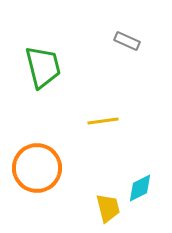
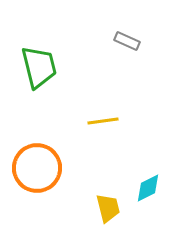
green trapezoid: moved 4 px left
cyan diamond: moved 8 px right
